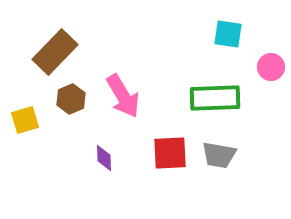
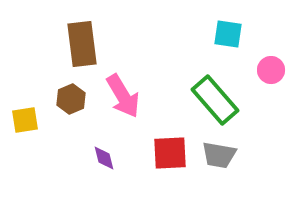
brown rectangle: moved 27 px right, 8 px up; rotated 51 degrees counterclockwise
pink circle: moved 3 px down
green rectangle: moved 2 px down; rotated 51 degrees clockwise
yellow square: rotated 8 degrees clockwise
purple diamond: rotated 12 degrees counterclockwise
